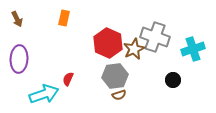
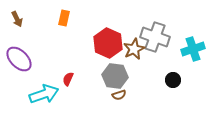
purple ellipse: rotated 48 degrees counterclockwise
gray hexagon: rotated 15 degrees clockwise
